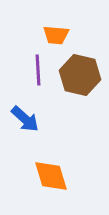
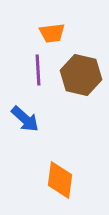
orange trapezoid: moved 4 px left, 2 px up; rotated 12 degrees counterclockwise
brown hexagon: moved 1 px right
orange diamond: moved 9 px right, 4 px down; rotated 24 degrees clockwise
